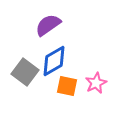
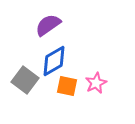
gray square: moved 8 px down
